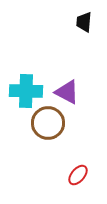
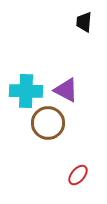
purple triangle: moved 1 px left, 2 px up
